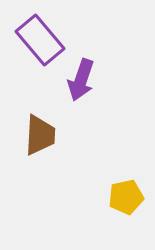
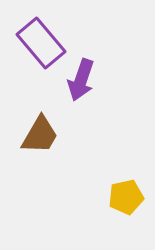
purple rectangle: moved 1 px right, 3 px down
brown trapezoid: rotated 27 degrees clockwise
